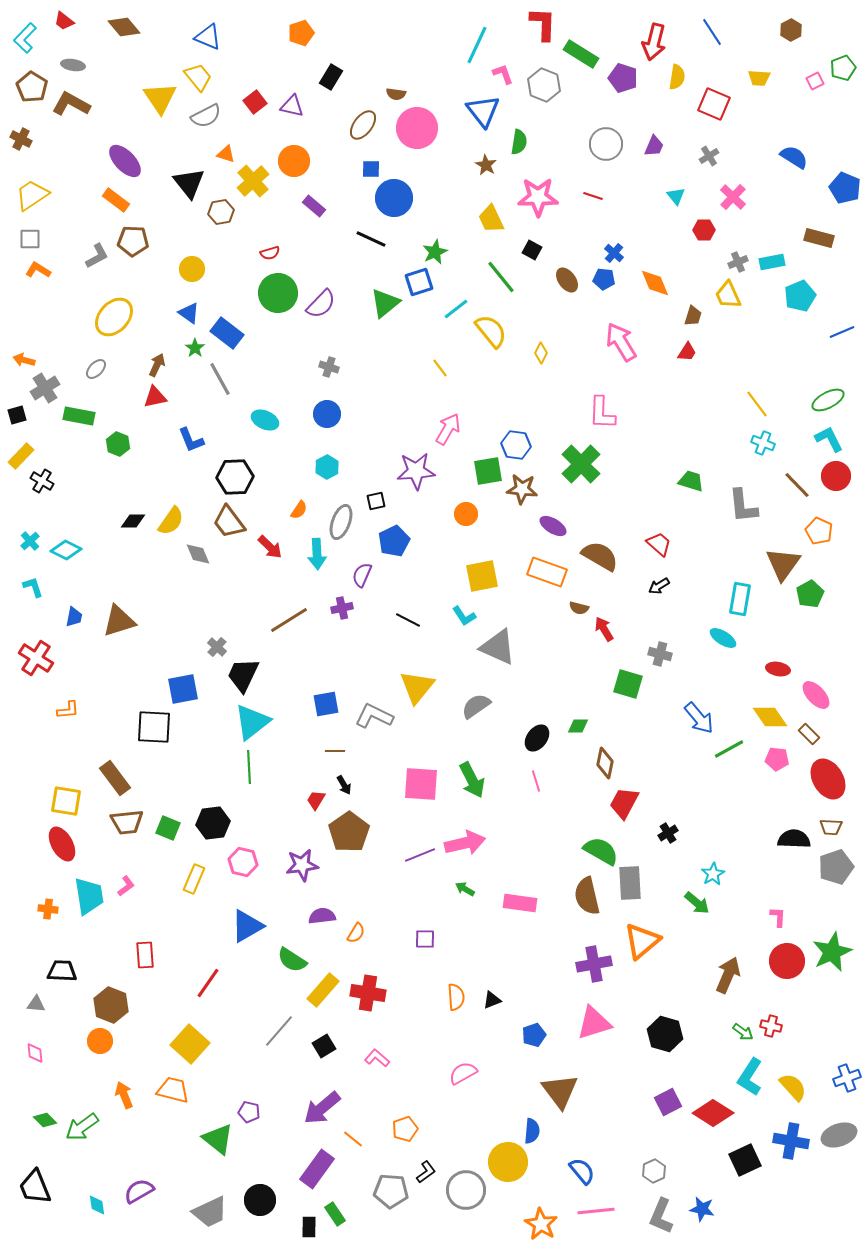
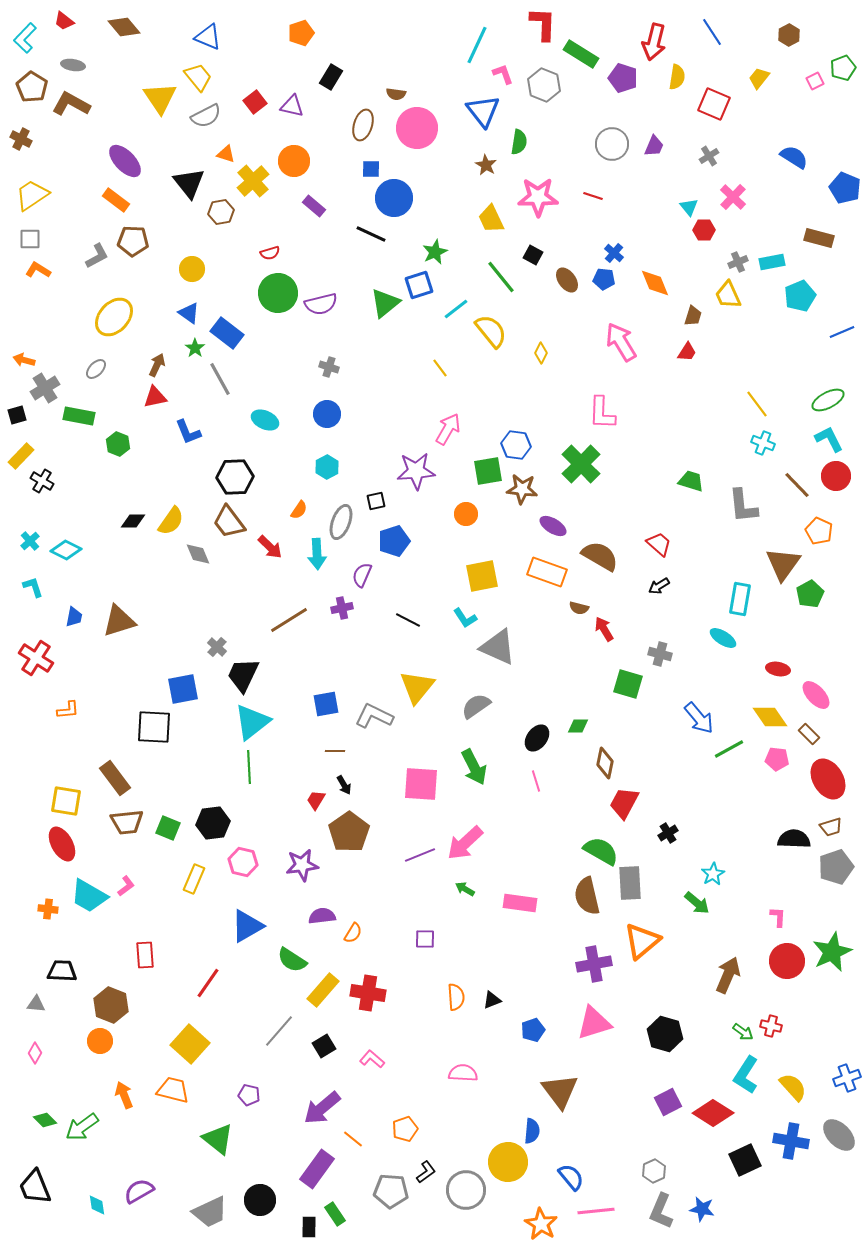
brown hexagon at (791, 30): moved 2 px left, 5 px down
yellow trapezoid at (759, 78): rotated 125 degrees clockwise
brown ellipse at (363, 125): rotated 20 degrees counterclockwise
gray circle at (606, 144): moved 6 px right
cyan triangle at (676, 196): moved 13 px right, 11 px down
black line at (371, 239): moved 5 px up
black square at (532, 250): moved 1 px right, 5 px down
blue square at (419, 282): moved 3 px down
purple semicircle at (321, 304): rotated 32 degrees clockwise
blue L-shape at (191, 440): moved 3 px left, 8 px up
blue pentagon at (394, 541): rotated 8 degrees clockwise
cyan L-shape at (464, 616): moved 1 px right, 2 px down
green arrow at (472, 780): moved 2 px right, 13 px up
brown trapezoid at (831, 827): rotated 20 degrees counterclockwise
pink arrow at (465, 843): rotated 150 degrees clockwise
cyan trapezoid at (89, 896): rotated 129 degrees clockwise
orange semicircle at (356, 933): moved 3 px left
blue pentagon at (534, 1035): moved 1 px left, 5 px up
pink diamond at (35, 1053): rotated 35 degrees clockwise
pink L-shape at (377, 1058): moved 5 px left, 1 px down
pink semicircle at (463, 1073): rotated 32 degrees clockwise
cyan L-shape at (750, 1077): moved 4 px left, 2 px up
purple pentagon at (249, 1112): moved 17 px up
gray ellipse at (839, 1135): rotated 64 degrees clockwise
blue semicircle at (582, 1171): moved 11 px left, 6 px down
gray L-shape at (661, 1216): moved 5 px up
